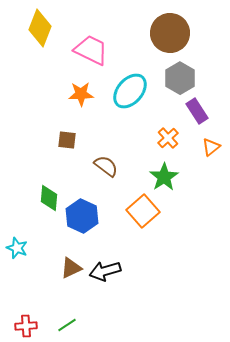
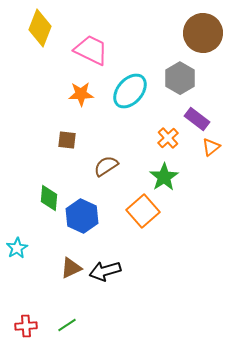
brown circle: moved 33 px right
purple rectangle: moved 8 px down; rotated 20 degrees counterclockwise
brown semicircle: rotated 70 degrees counterclockwise
cyan star: rotated 20 degrees clockwise
